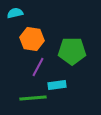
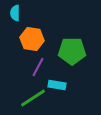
cyan semicircle: rotated 77 degrees counterclockwise
cyan rectangle: rotated 18 degrees clockwise
green line: rotated 28 degrees counterclockwise
